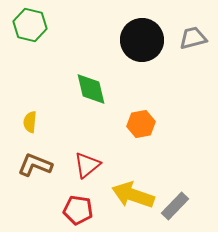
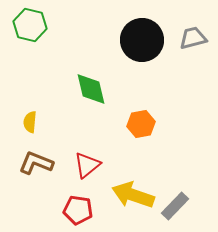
brown L-shape: moved 1 px right, 2 px up
